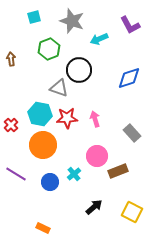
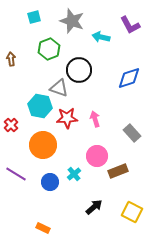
cyan arrow: moved 2 px right, 2 px up; rotated 36 degrees clockwise
cyan hexagon: moved 8 px up
